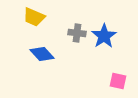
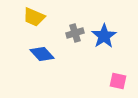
gray cross: moved 2 px left; rotated 24 degrees counterclockwise
